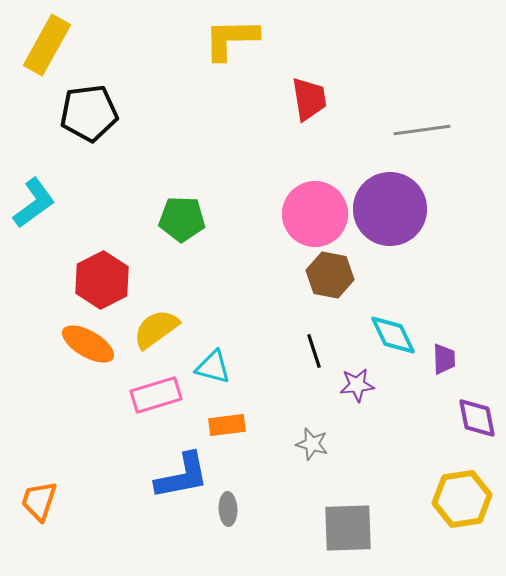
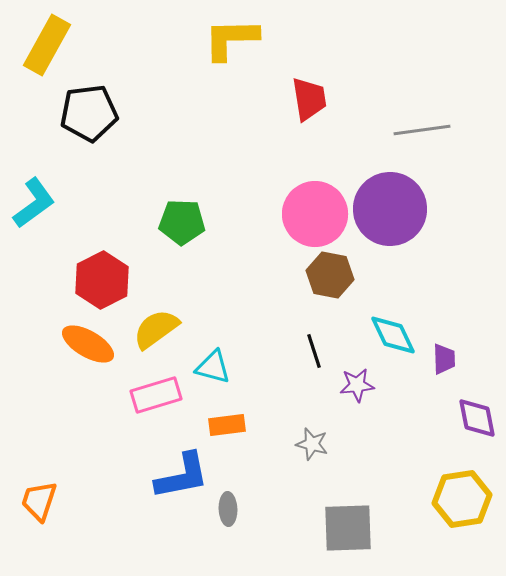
green pentagon: moved 3 px down
